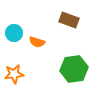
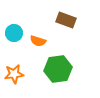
brown rectangle: moved 3 px left
orange semicircle: moved 1 px right, 1 px up
green hexagon: moved 16 px left
